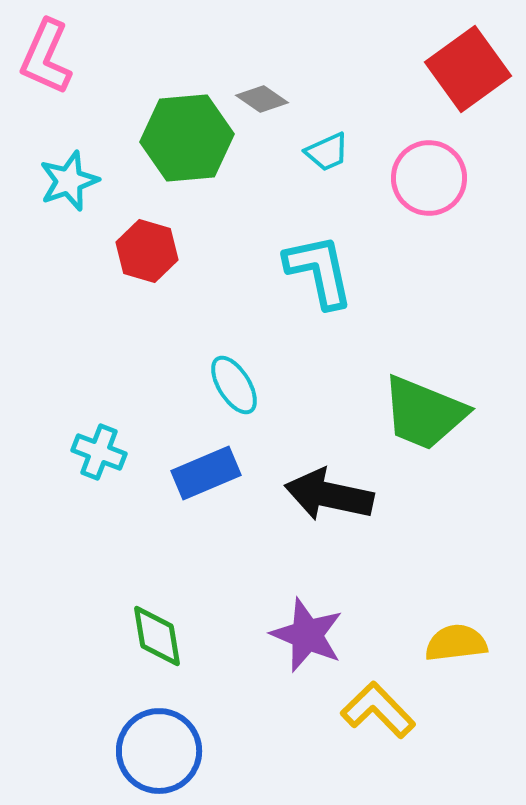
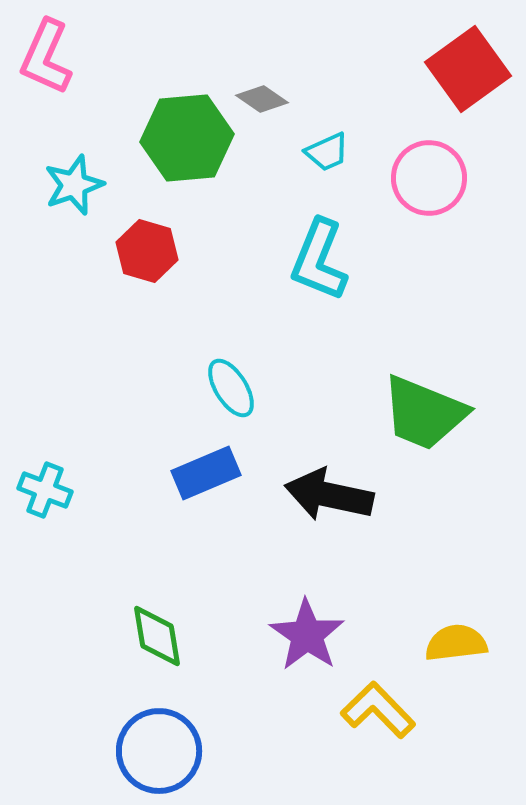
cyan star: moved 5 px right, 4 px down
cyan L-shape: moved 11 px up; rotated 146 degrees counterclockwise
cyan ellipse: moved 3 px left, 3 px down
cyan cross: moved 54 px left, 38 px down
purple star: rotated 12 degrees clockwise
